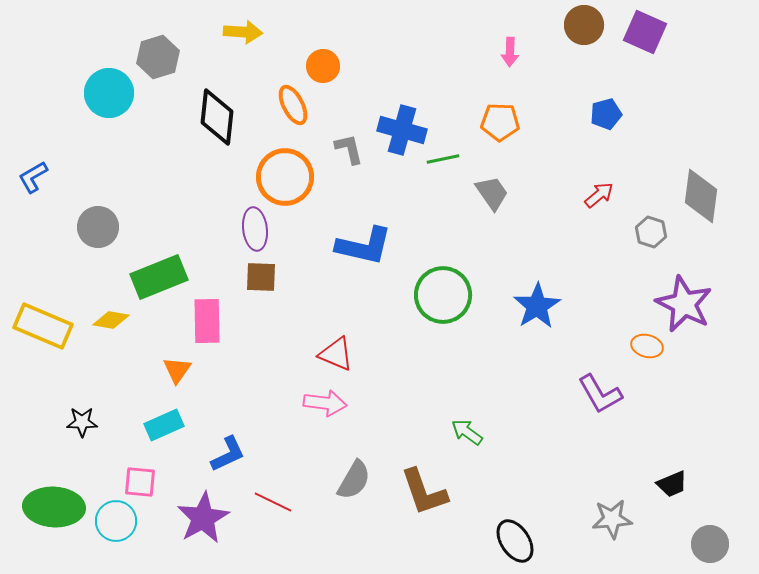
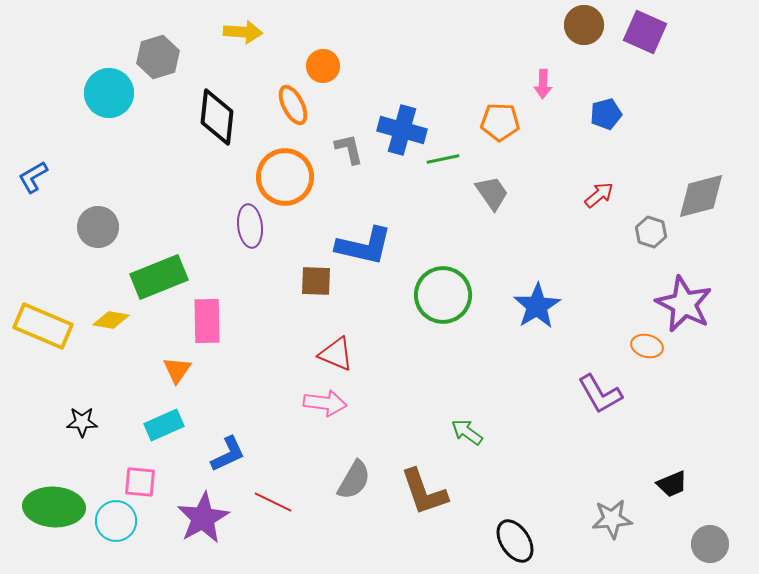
pink arrow at (510, 52): moved 33 px right, 32 px down
gray diamond at (701, 196): rotated 68 degrees clockwise
purple ellipse at (255, 229): moved 5 px left, 3 px up
brown square at (261, 277): moved 55 px right, 4 px down
